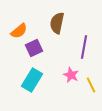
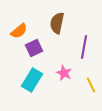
pink star: moved 7 px left, 2 px up
